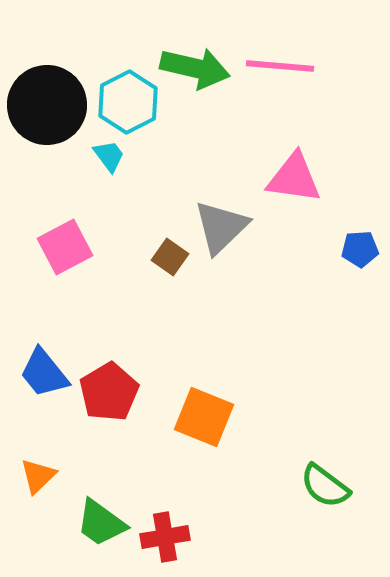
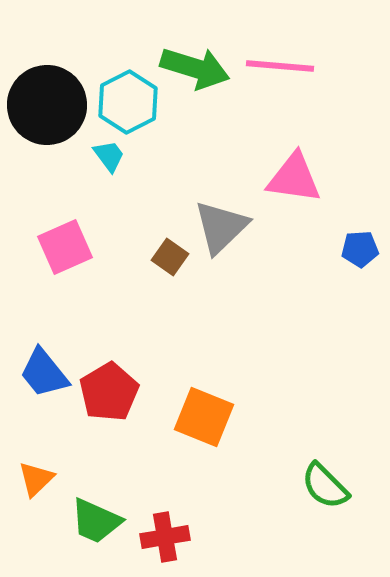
green arrow: rotated 4 degrees clockwise
pink square: rotated 4 degrees clockwise
orange triangle: moved 2 px left, 3 px down
green semicircle: rotated 8 degrees clockwise
green trapezoid: moved 5 px left, 2 px up; rotated 12 degrees counterclockwise
